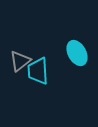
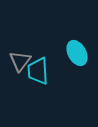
gray triangle: rotated 15 degrees counterclockwise
